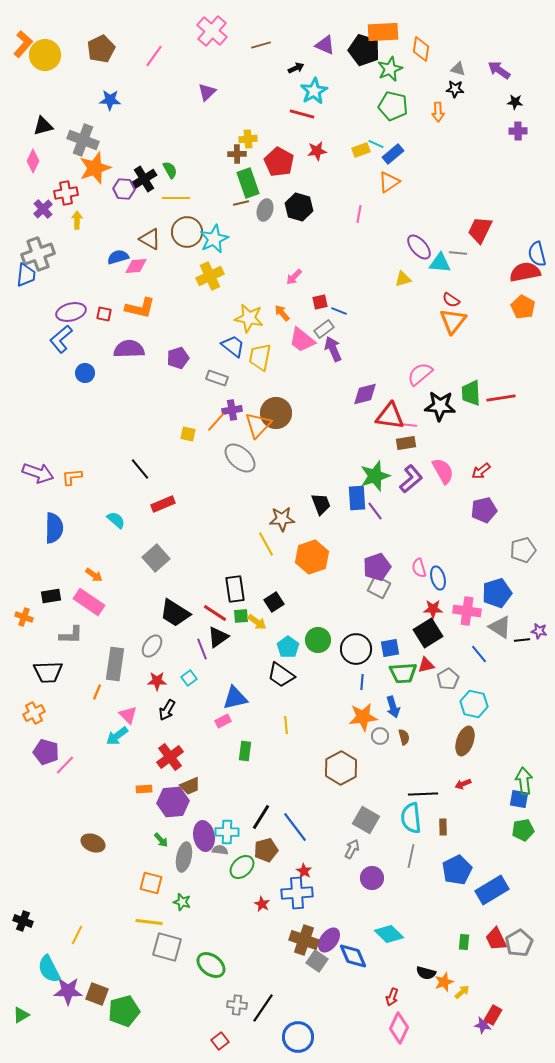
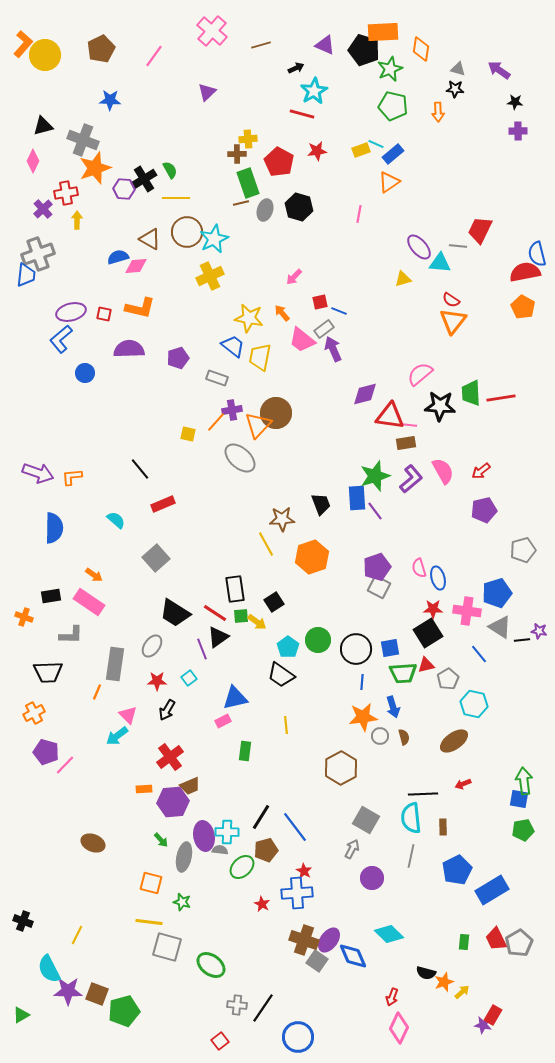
gray line at (458, 253): moved 7 px up
brown ellipse at (465, 741): moved 11 px left; rotated 36 degrees clockwise
